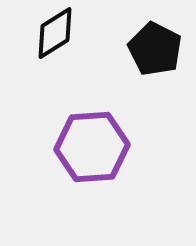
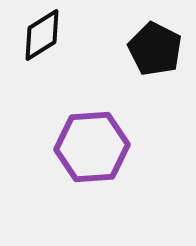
black diamond: moved 13 px left, 2 px down
